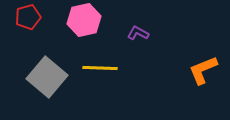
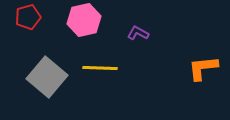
orange L-shape: moved 2 px up; rotated 16 degrees clockwise
